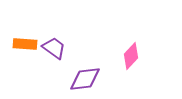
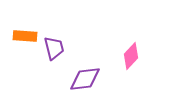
orange rectangle: moved 8 px up
purple trapezoid: rotated 40 degrees clockwise
